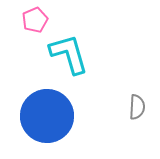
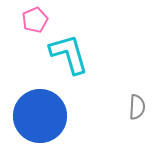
blue circle: moved 7 px left
